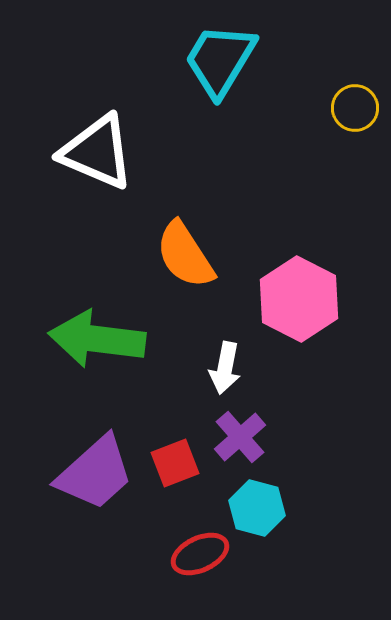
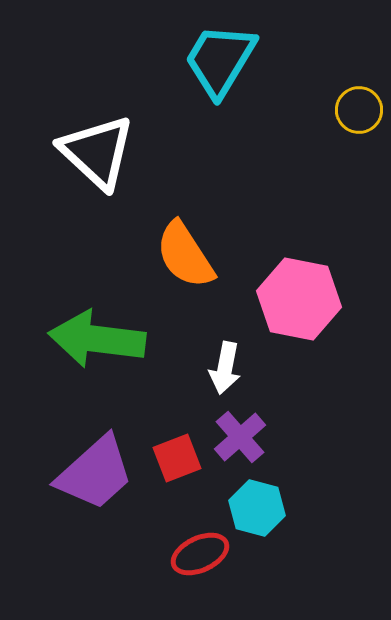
yellow circle: moved 4 px right, 2 px down
white triangle: rotated 20 degrees clockwise
pink hexagon: rotated 16 degrees counterclockwise
red square: moved 2 px right, 5 px up
